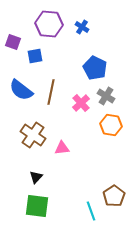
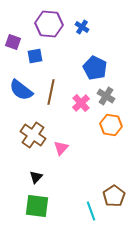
pink triangle: moved 1 px left; rotated 42 degrees counterclockwise
